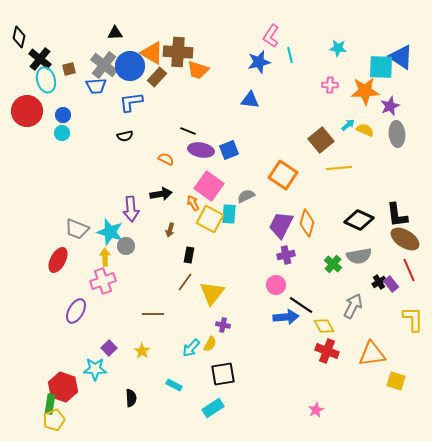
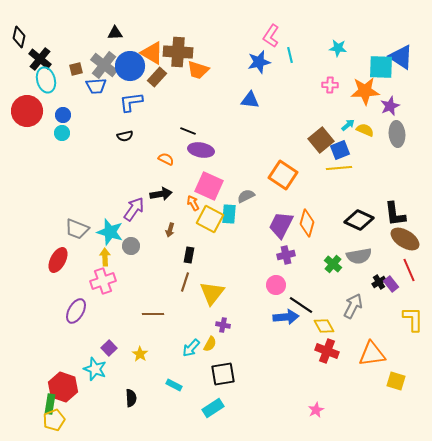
brown square at (69, 69): moved 7 px right
blue square at (229, 150): moved 111 px right
pink square at (209, 186): rotated 12 degrees counterclockwise
purple arrow at (131, 209): moved 3 px right; rotated 140 degrees counterclockwise
black L-shape at (397, 215): moved 2 px left, 1 px up
gray circle at (126, 246): moved 5 px right
brown line at (185, 282): rotated 18 degrees counterclockwise
yellow star at (142, 351): moved 2 px left, 3 px down
cyan star at (95, 369): rotated 20 degrees clockwise
